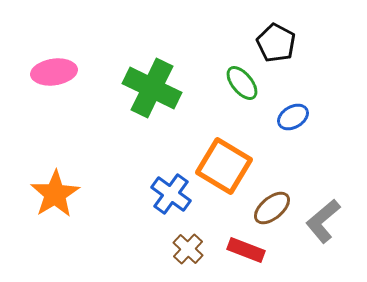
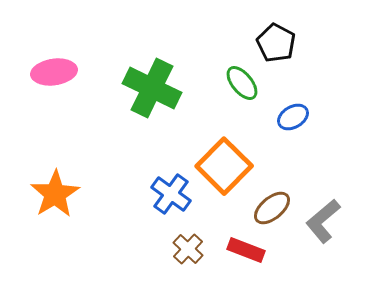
orange square: rotated 14 degrees clockwise
